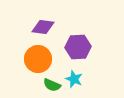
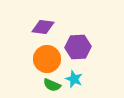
orange circle: moved 9 px right
